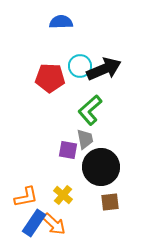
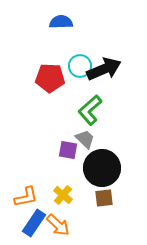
gray trapezoid: rotated 35 degrees counterclockwise
black circle: moved 1 px right, 1 px down
brown square: moved 6 px left, 4 px up
orange arrow: moved 4 px right, 1 px down
